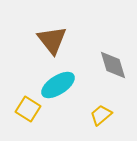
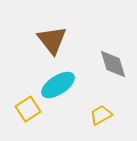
gray diamond: moved 1 px up
yellow square: rotated 25 degrees clockwise
yellow trapezoid: rotated 10 degrees clockwise
